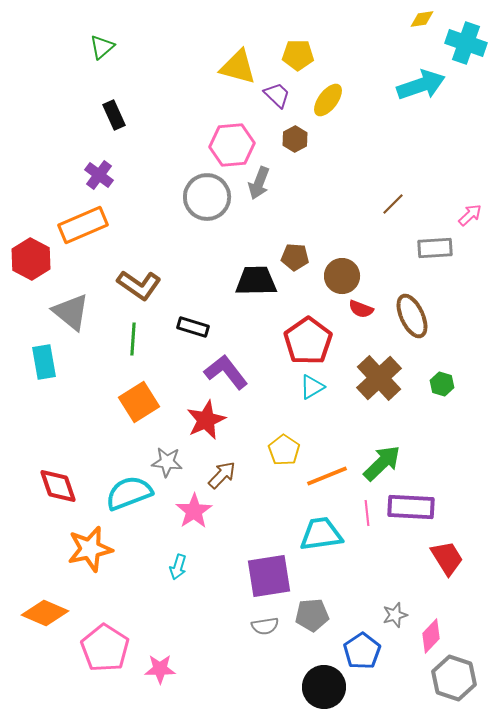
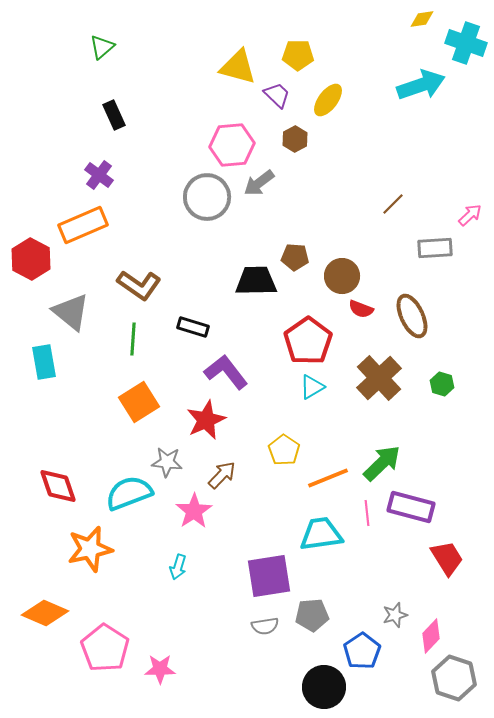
gray arrow at (259, 183): rotated 32 degrees clockwise
orange line at (327, 476): moved 1 px right, 2 px down
purple rectangle at (411, 507): rotated 12 degrees clockwise
